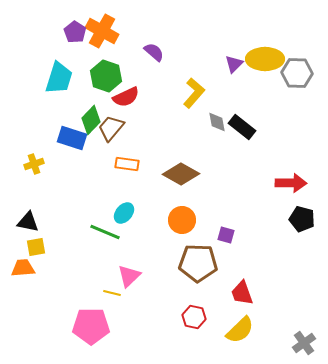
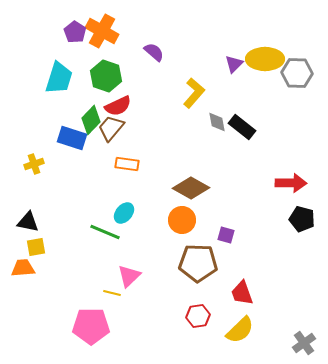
red semicircle: moved 8 px left, 9 px down
brown diamond: moved 10 px right, 14 px down
red hexagon: moved 4 px right, 1 px up; rotated 20 degrees counterclockwise
